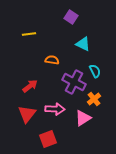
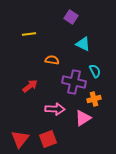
purple cross: rotated 15 degrees counterclockwise
orange cross: rotated 24 degrees clockwise
red triangle: moved 7 px left, 25 px down
